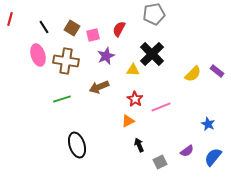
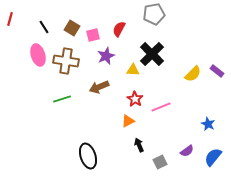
black ellipse: moved 11 px right, 11 px down
